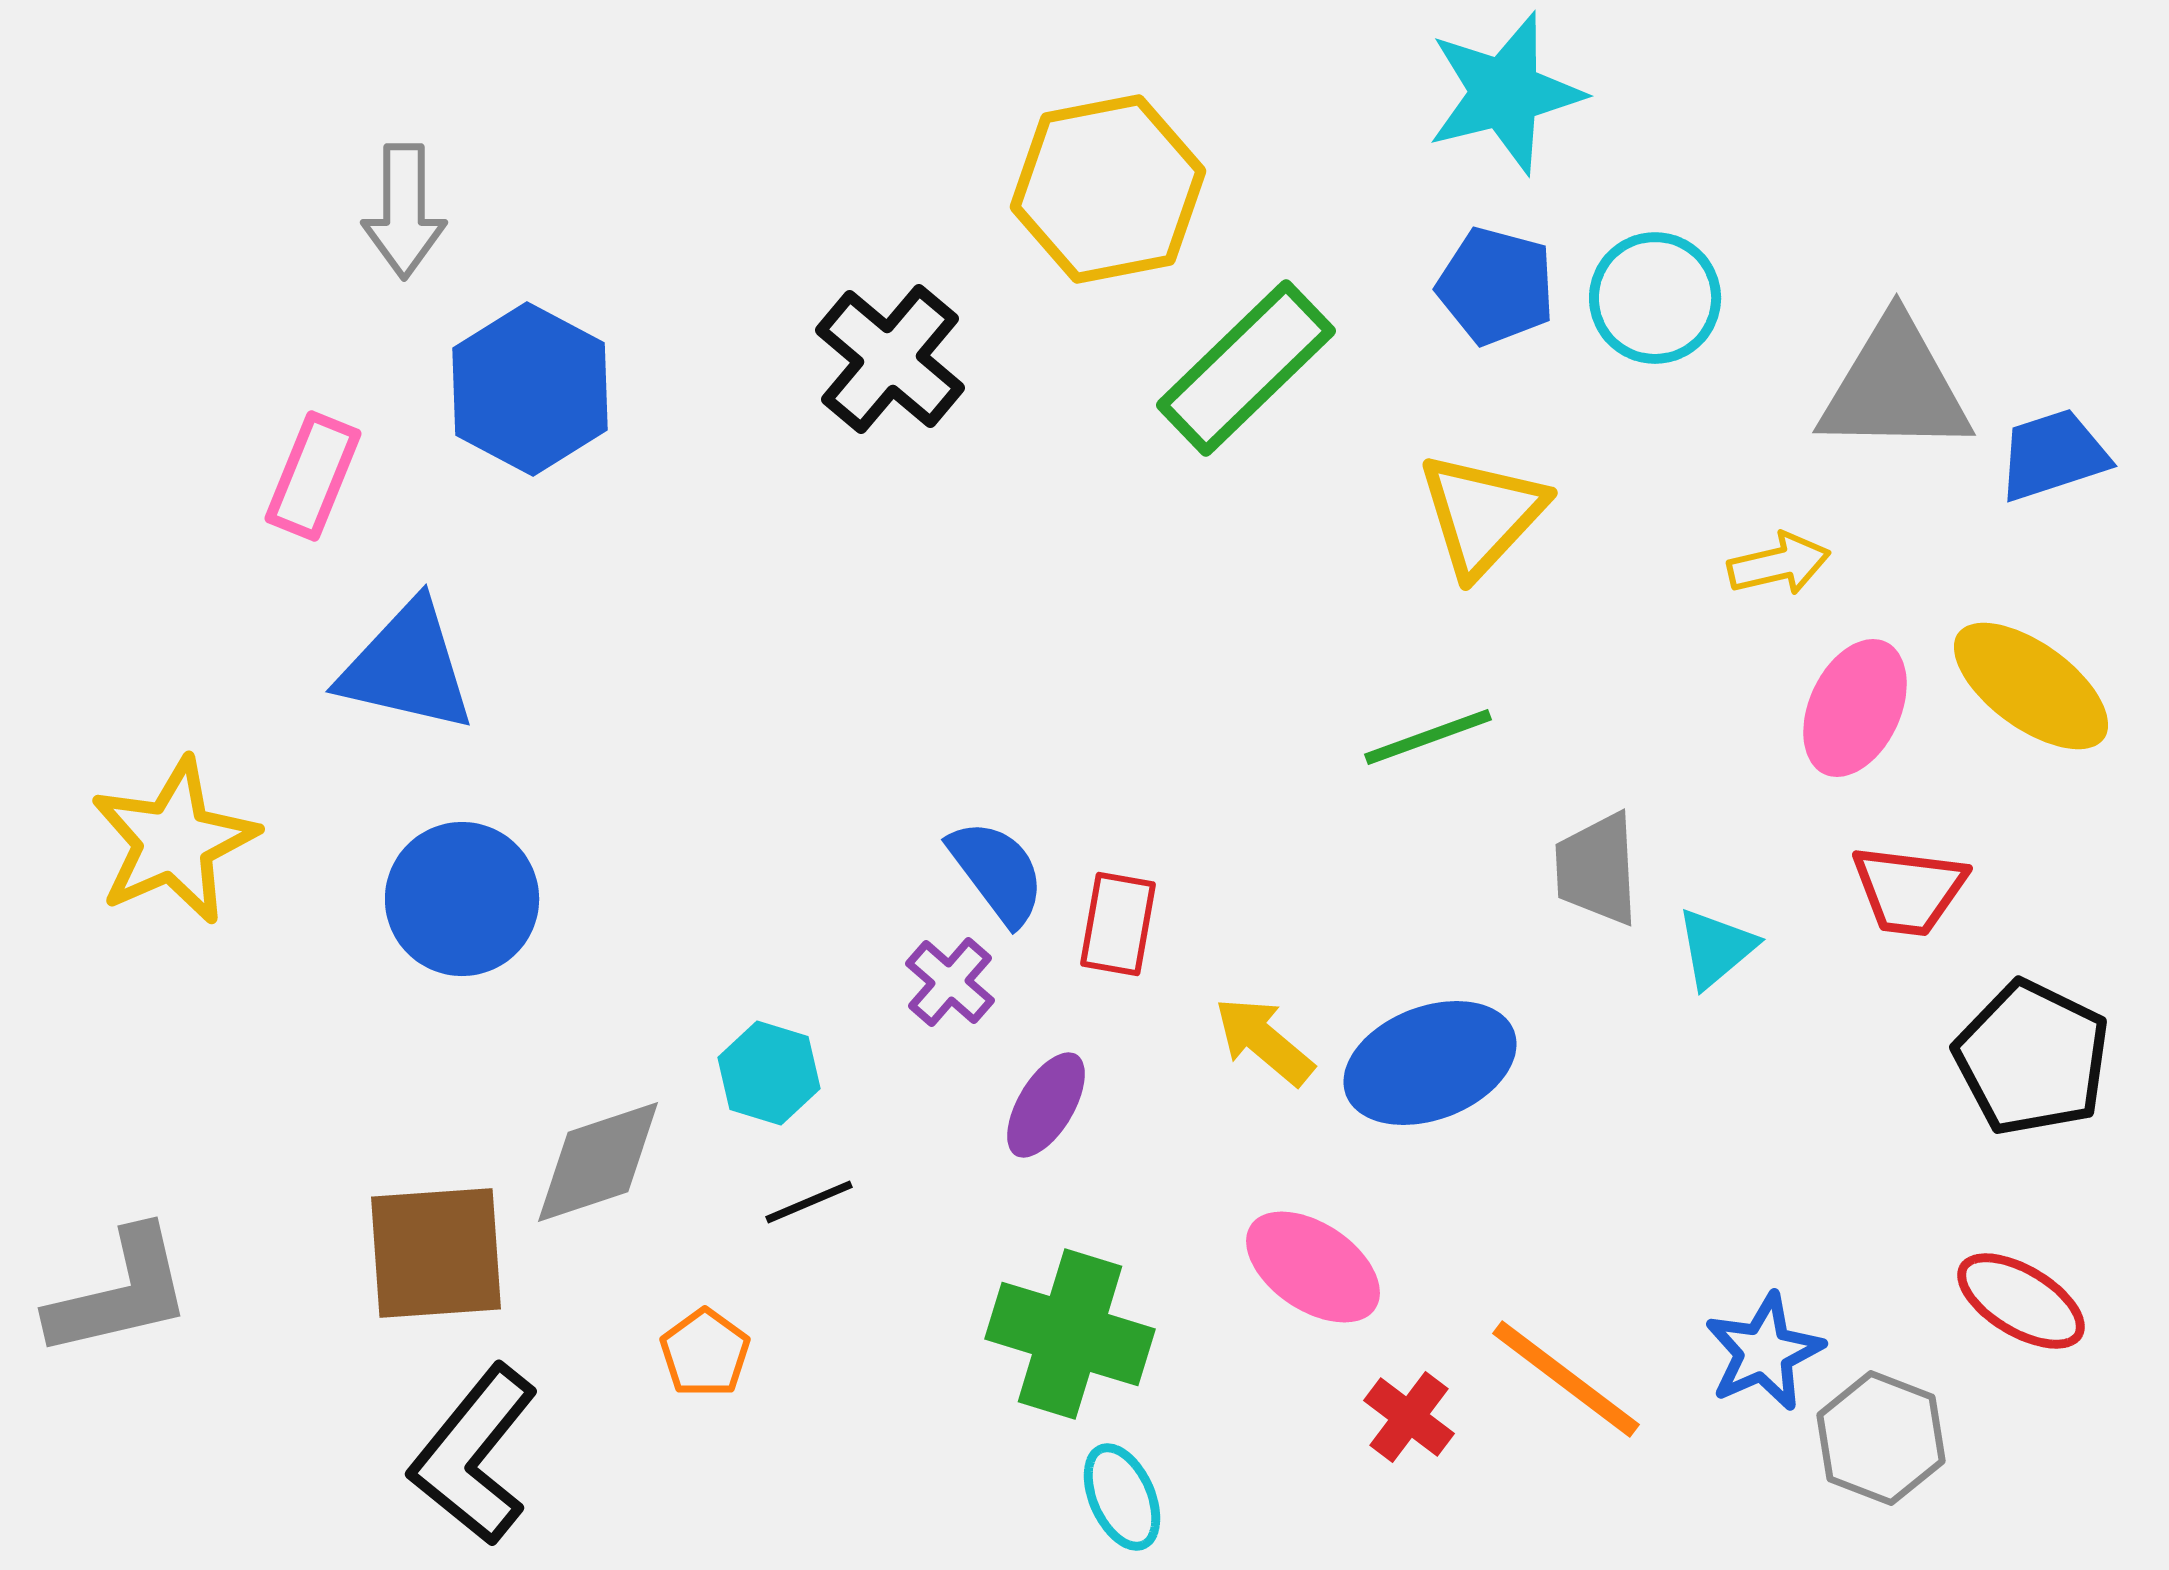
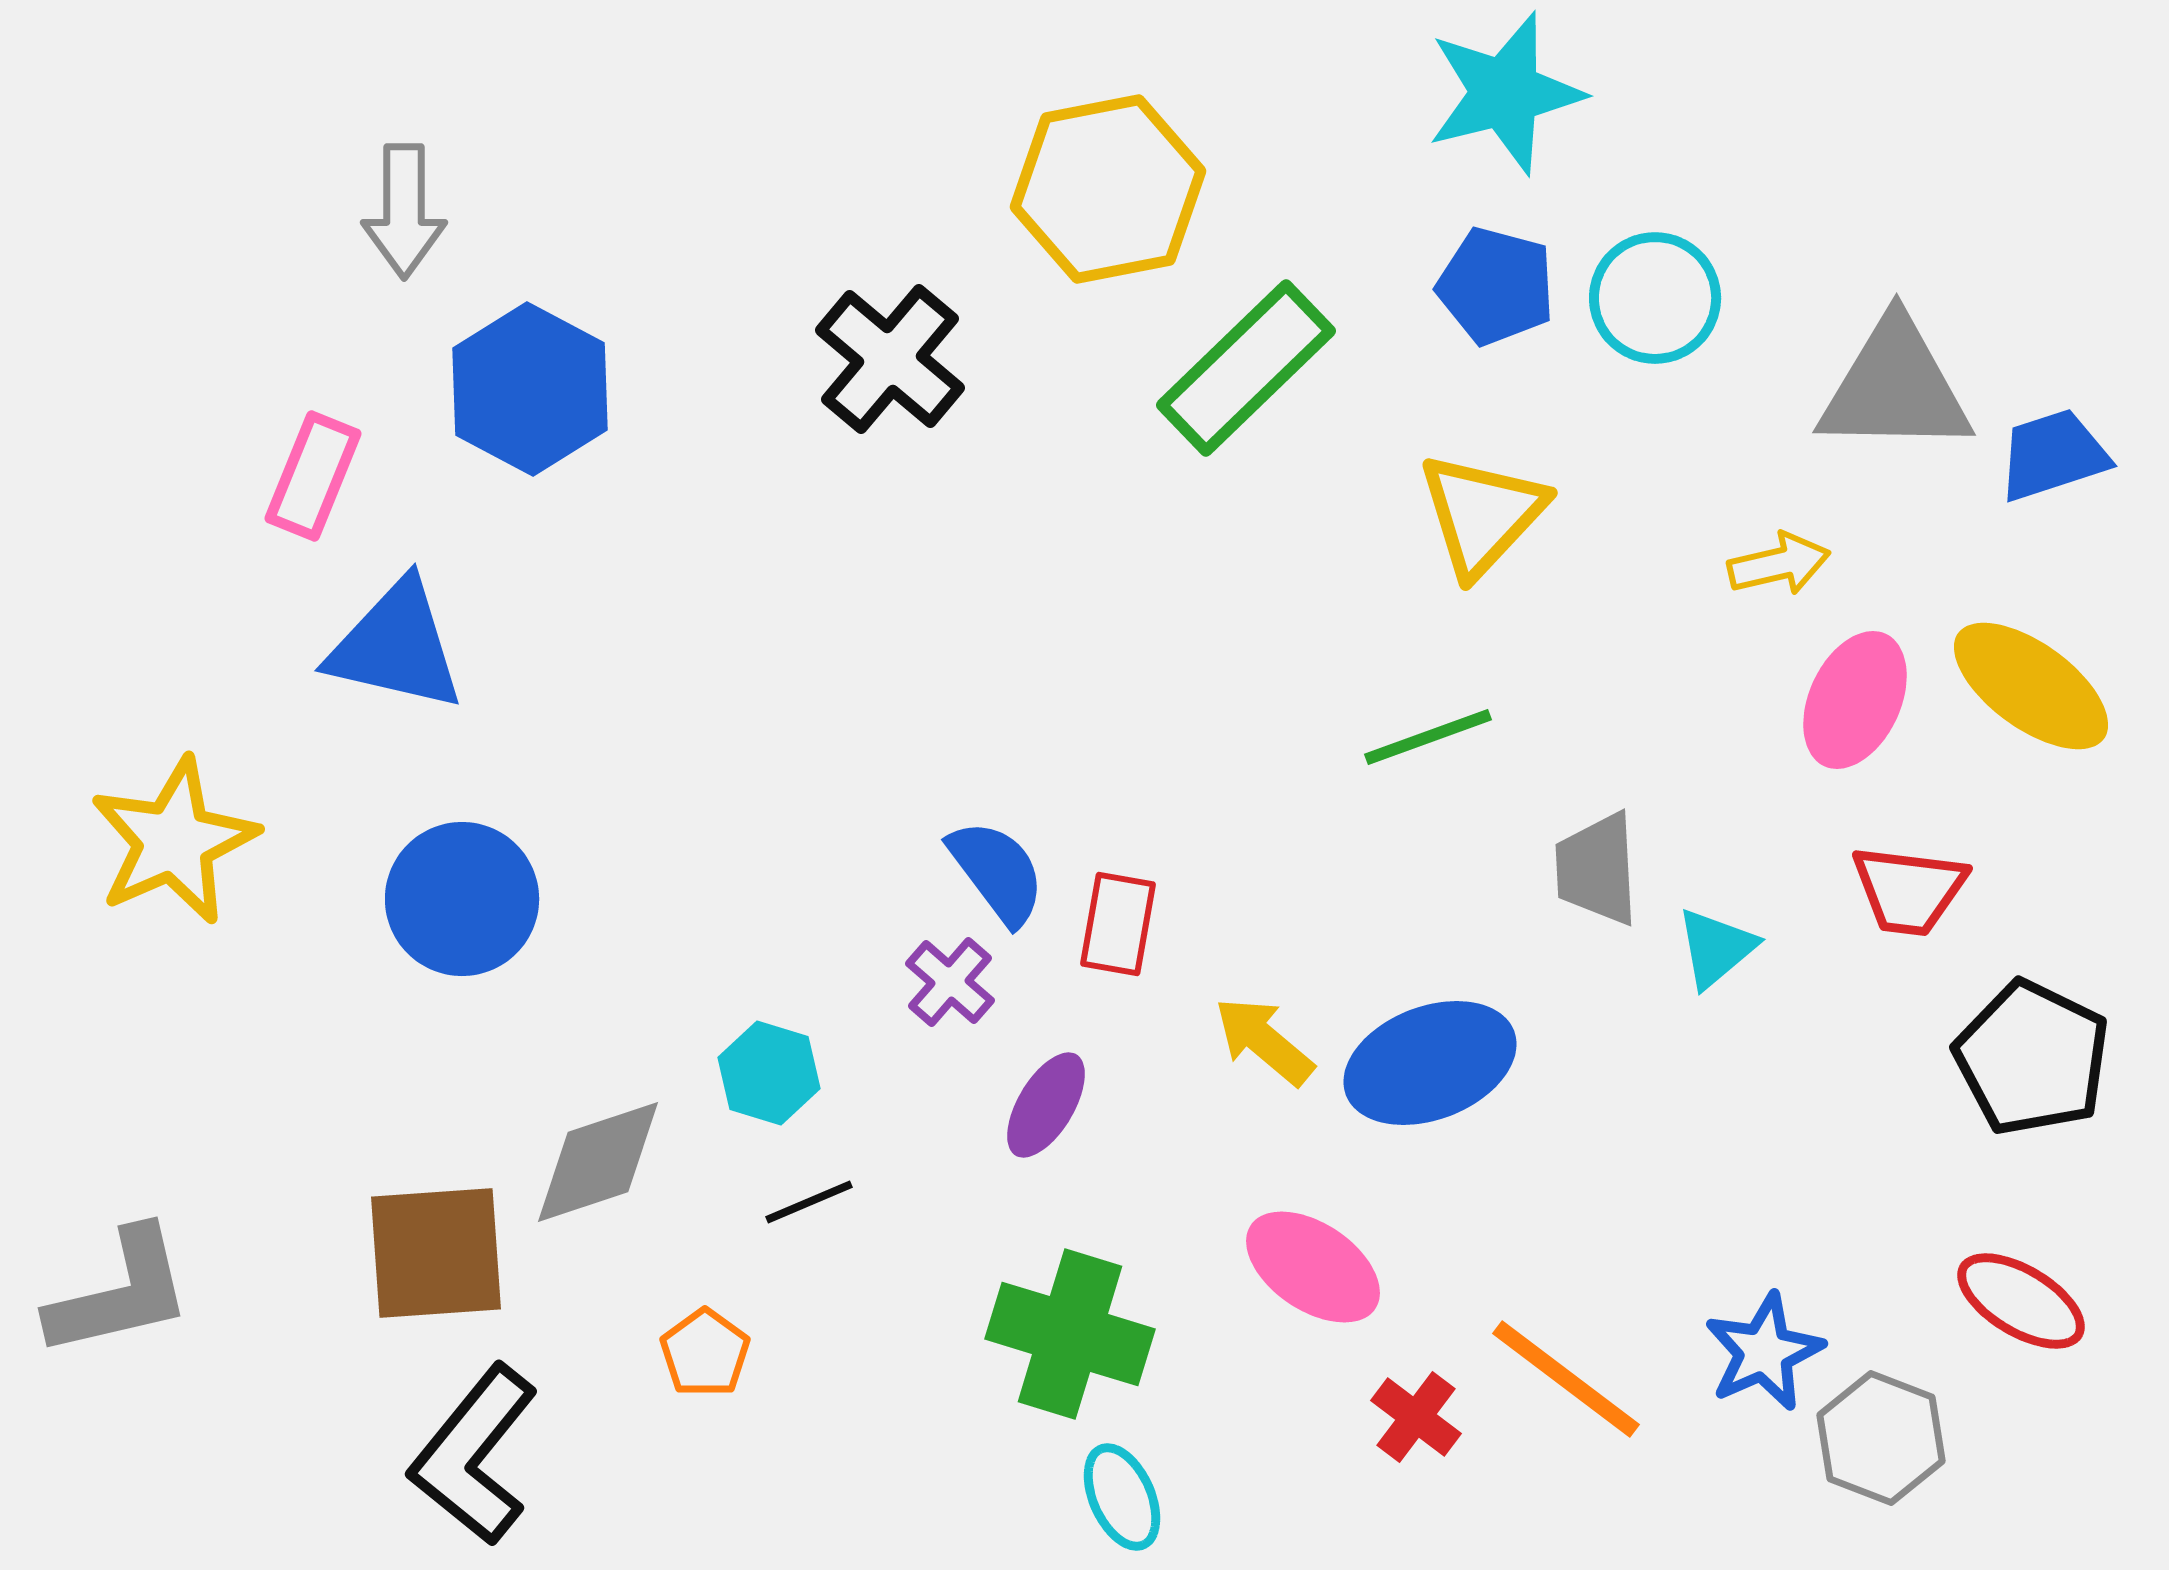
blue triangle at (407, 667): moved 11 px left, 21 px up
pink ellipse at (1855, 708): moved 8 px up
red cross at (1409, 1417): moved 7 px right
